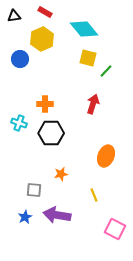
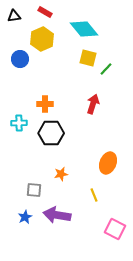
green line: moved 2 px up
cyan cross: rotated 21 degrees counterclockwise
orange ellipse: moved 2 px right, 7 px down
